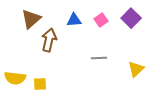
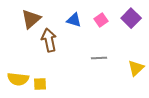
blue triangle: rotated 21 degrees clockwise
brown arrow: rotated 25 degrees counterclockwise
yellow triangle: moved 1 px up
yellow semicircle: moved 3 px right, 1 px down
